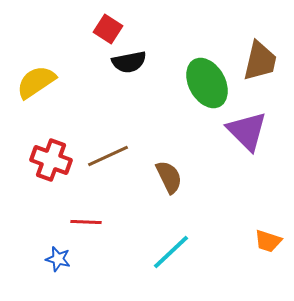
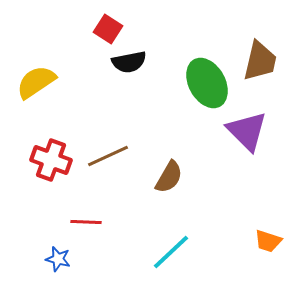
brown semicircle: rotated 56 degrees clockwise
